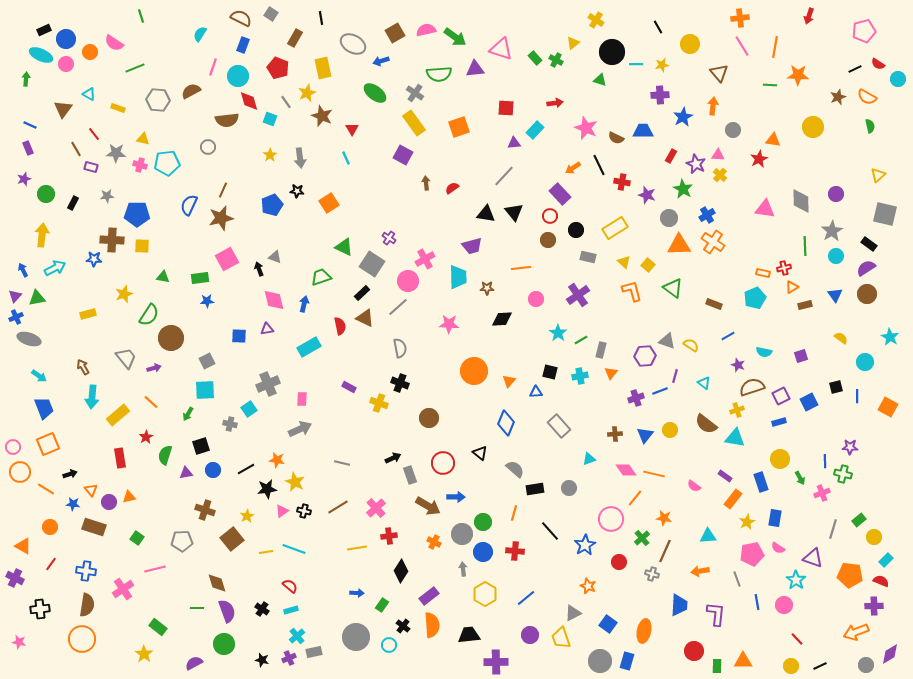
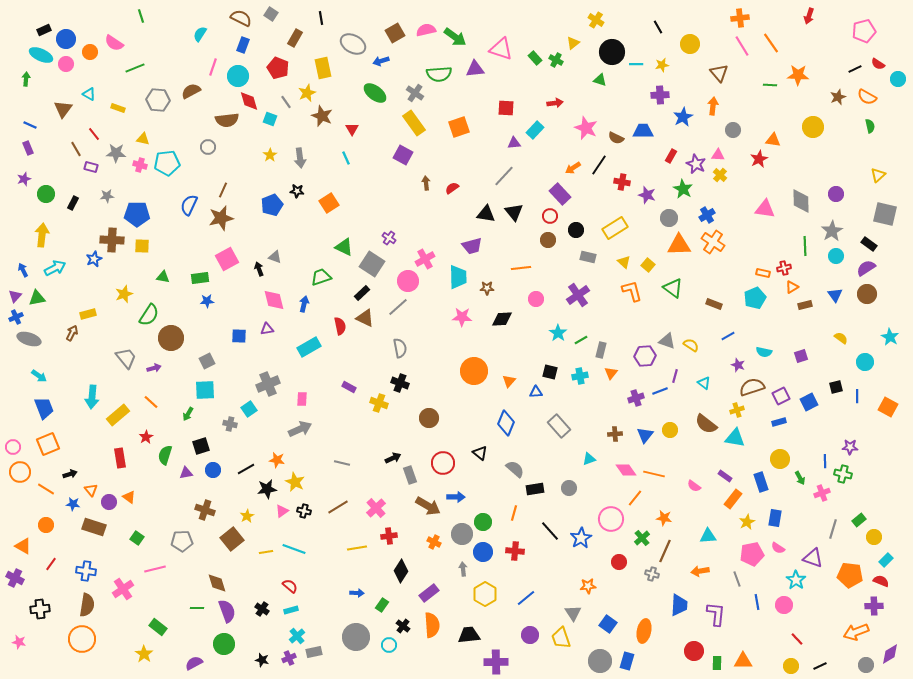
orange line at (775, 47): moved 4 px left, 4 px up; rotated 45 degrees counterclockwise
black line at (599, 165): rotated 60 degrees clockwise
blue star at (94, 259): rotated 28 degrees counterclockwise
pink star at (449, 324): moved 13 px right, 7 px up
brown arrow at (83, 367): moved 11 px left, 34 px up; rotated 56 degrees clockwise
orange triangle at (129, 497): rotated 48 degrees clockwise
orange circle at (50, 527): moved 4 px left, 2 px up
blue star at (585, 545): moved 4 px left, 7 px up
orange star at (588, 586): rotated 28 degrees counterclockwise
purple rectangle at (429, 596): moved 3 px up
gray triangle at (573, 613): rotated 36 degrees counterclockwise
green rectangle at (717, 666): moved 3 px up
